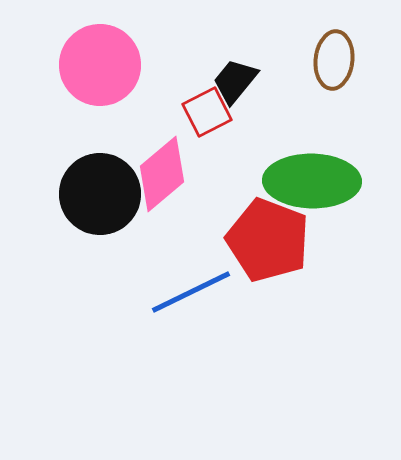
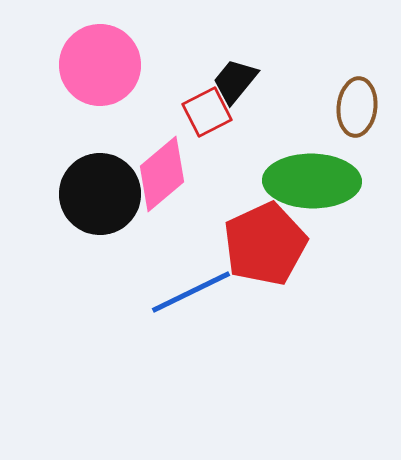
brown ellipse: moved 23 px right, 47 px down
red pentagon: moved 3 px left, 4 px down; rotated 26 degrees clockwise
